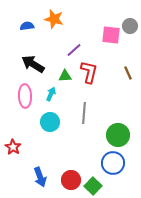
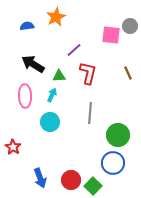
orange star: moved 2 px right, 2 px up; rotated 30 degrees clockwise
red L-shape: moved 1 px left, 1 px down
green triangle: moved 6 px left
cyan arrow: moved 1 px right, 1 px down
gray line: moved 6 px right
blue arrow: moved 1 px down
